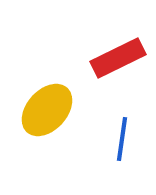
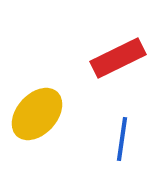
yellow ellipse: moved 10 px left, 4 px down
